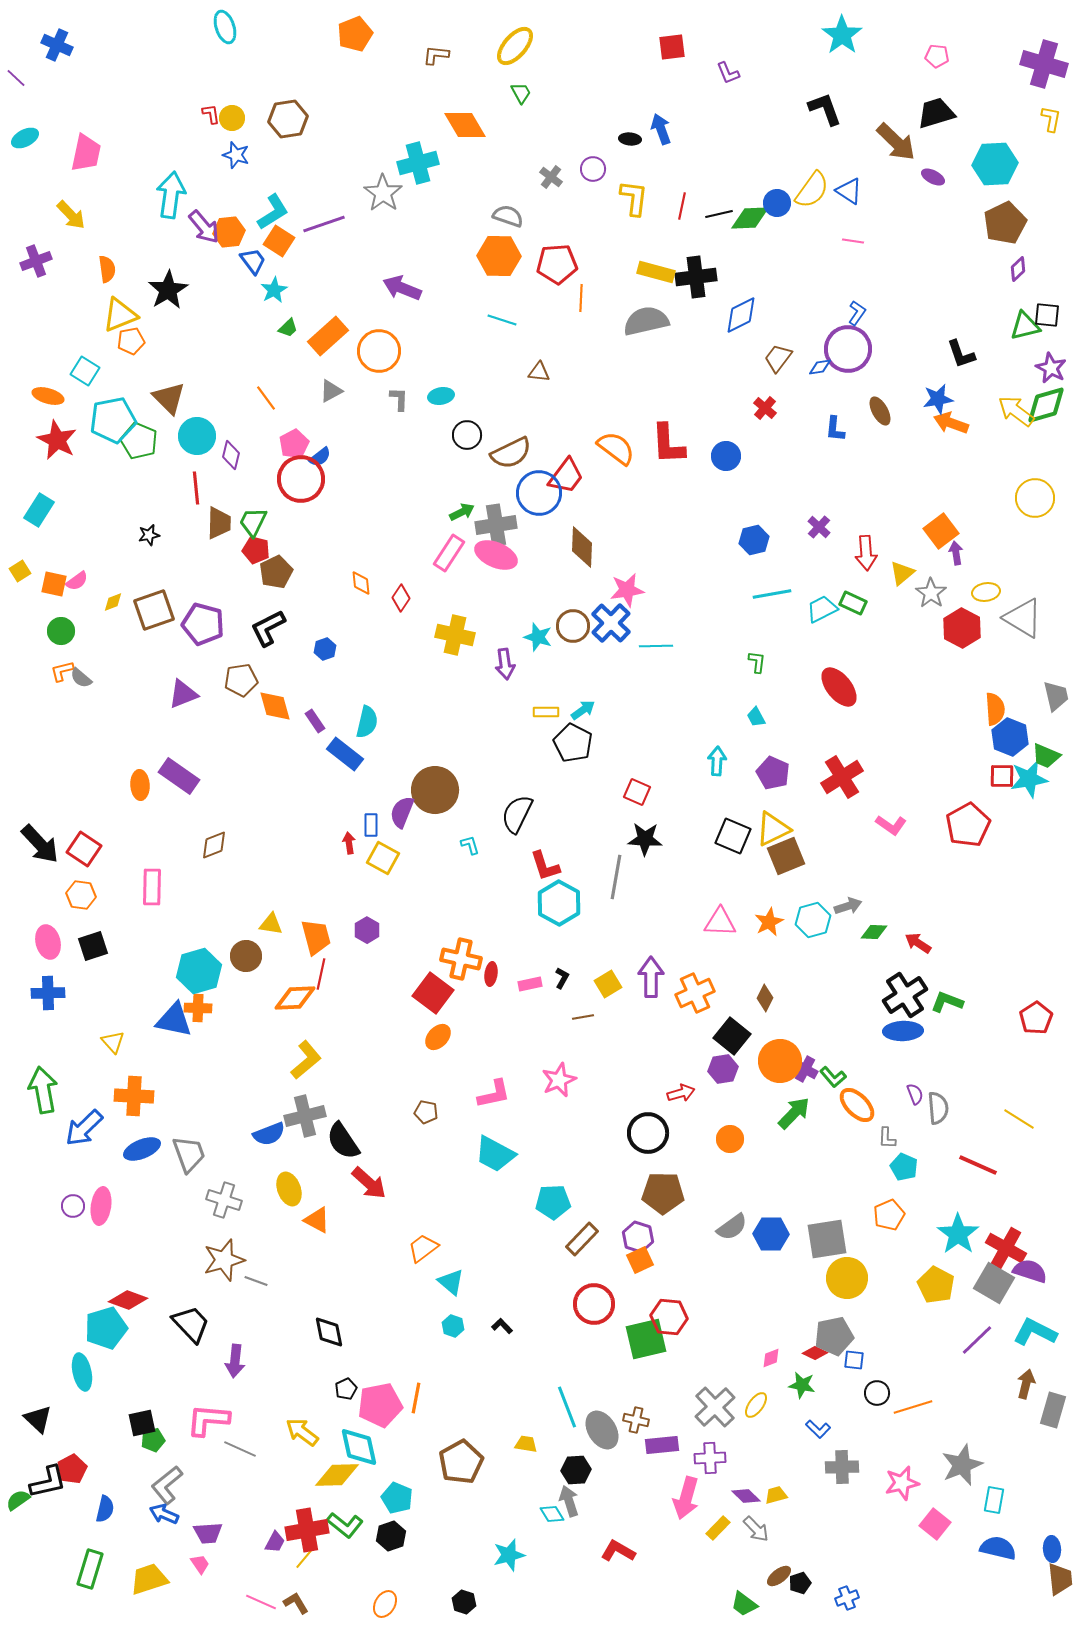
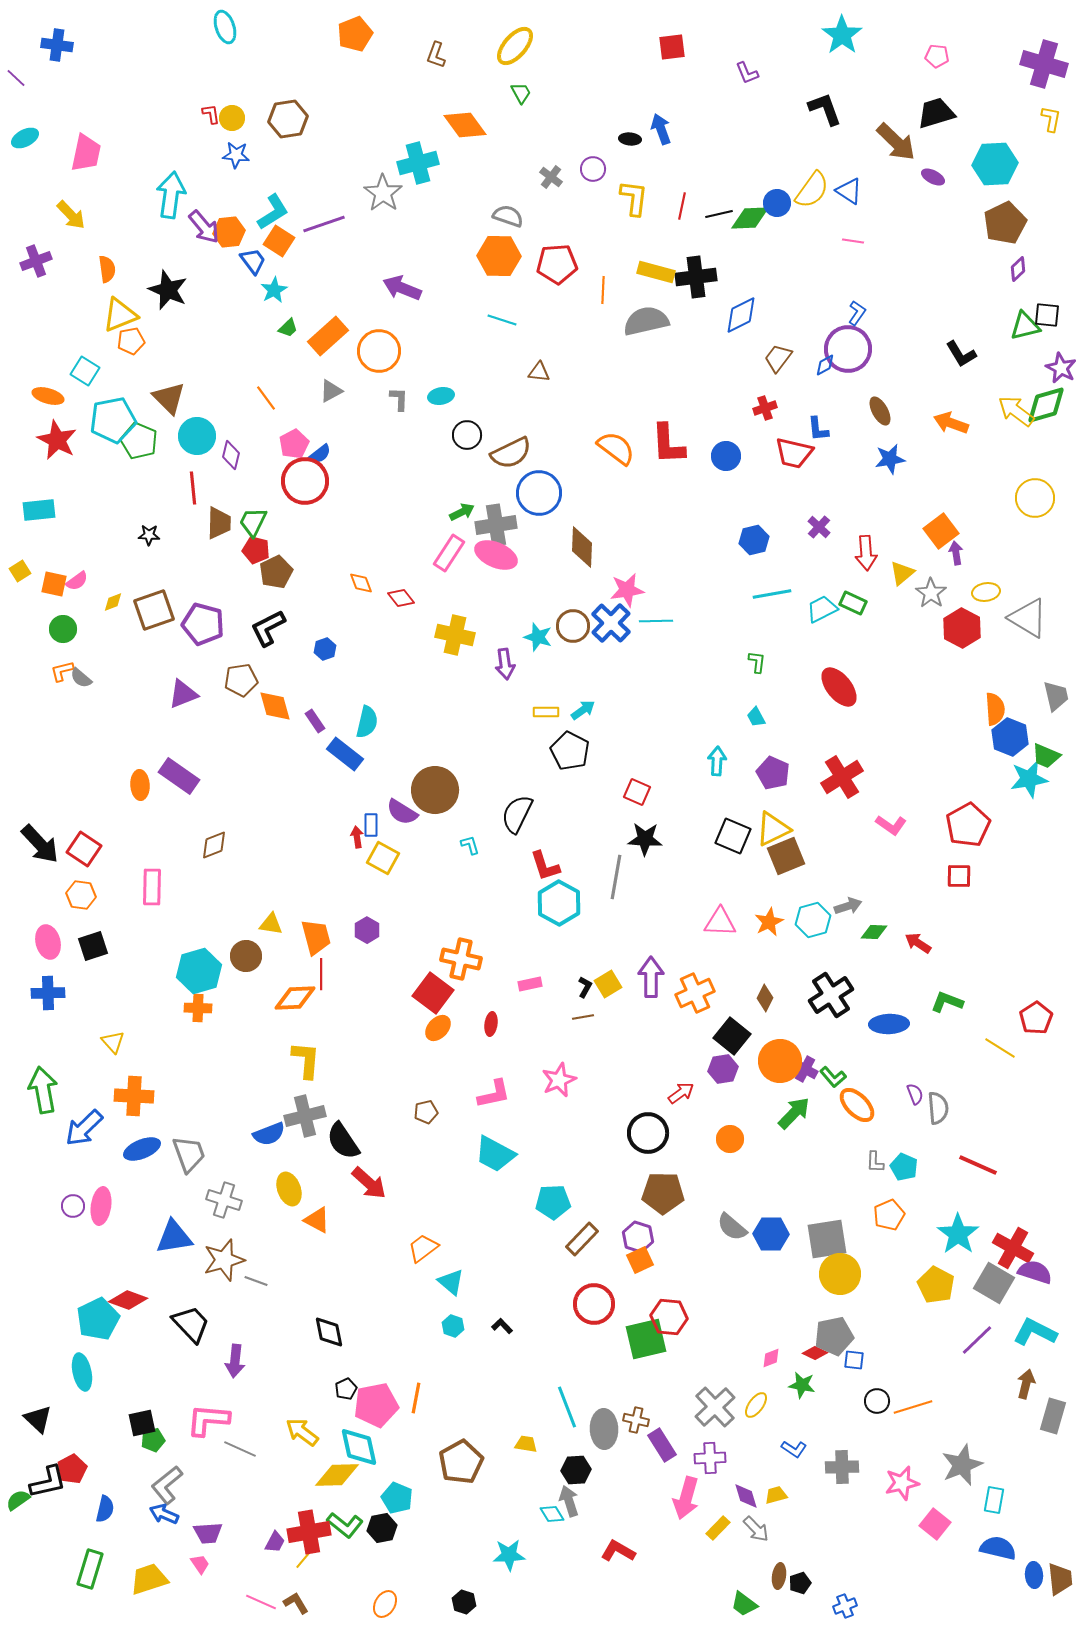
blue cross at (57, 45): rotated 16 degrees counterclockwise
brown L-shape at (436, 55): rotated 76 degrees counterclockwise
purple L-shape at (728, 73): moved 19 px right
orange diamond at (465, 125): rotated 6 degrees counterclockwise
blue star at (236, 155): rotated 12 degrees counterclockwise
black star at (168, 290): rotated 18 degrees counterclockwise
orange line at (581, 298): moved 22 px right, 8 px up
black L-shape at (961, 354): rotated 12 degrees counterclockwise
blue diamond at (820, 367): moved 5 px right, 2 px up; rotated 20 degrees counterclockwise
purple star at (1051, 368): moved 10 px right
blue star at (938, 399): moved 48 px left, 60 px down
red cross at (765, 408): rotated 30 degrees clockwise
blue L-shape at (835, 429): moved 17 px left; rotated 12 degrees counterclockwise
blue semicircle at (320, 457): moved 3 px up
red trapezoid at (566, 476): moved 228 px right, 23 px up; rotated 66 degrees clockwise
red circle at (301, 479): moved 4 px right, 2 px down
red line at (196, 488): moved 3 px left
cyan rectangle at (39, 510): rotated 52 degrees clockwise
black star at (149, 535): rotated 15 degrees clockwise
orange diamond at (361, 583): rotated 15 degrees counterclockwise
red diamond at (401, 598): rotated 72 degrees counterclockwise
gray triangle at (1023, 618): moved 5 px right
green circle at (61, 631): moved 2 px right, 2 px up
cyan line at (656, 646): moved 25 px up
black pentagon at (573, 743): moved 3 px left, 8 px down
red square at (1002, 776): moved 43 px left, 100 px down
purple semicircle at (402, 812): rotated 80 degrees counterclockwise
red arrow at (349, 843): moved 8 px right, 6 px up
red line at (321, 974): rotated 12 degrees counterclockwise
red ellipse at (491, 974): moved 50 px down
black L-shape at (562, 978): moved 23 px right, 9 px down
black cross at (905, 995): moved 74 px left
blue triangle at (174, 1020): moved 217 px down; rotated 21 degrees counterclockwise
blue ellipse at (903, 1031): moved 14 px left, 7 px up
orange ellipse at (438, 1037): moved 9 px up
yellow L-shape at (306, 1060): rotated 45 degrees counterclockwise
red arrow at (681, 1093): rotated 20 degrees counterclockwise
brown pentagon at (426, 1112): rotated 25 degrees counterclockwise
yellow line at (1019, 1119): moved 19 px left, 71 px up
gray L-shape at (887, 1138): moved 12 px left, 24 px down
gray semicircle at (732, 1227): rotated 76 degrees clockwise
red cross at (1006, 1248): moved 7 px right
purple semicircle at (1030, 1271): moved 5 px right, 1 px down
yellow circle at (847, 1278): moved 7 px left, 4 px up
cyan pentagon at (106, 1328): moved 8 px left, 9 px up; rotated 9 degrees counterclockwise
black circle at (877, 1393): moved 8 px down
pink pentagon at (380, 1405): moved 4 px left
gray rectangle at (1053, 1410): moved 6 px down
blue L-shape at (818, 1429): moved 24 px left, 20 px down; rotated 10 degrees counterclockwise
gray ellipse at (602, 1430): moved 2 px right, 1 px up; rotated 30 degrees clockwise
purple rectangle at (662, 1445): rotated 64 degrees clockwise
purple diamond at (746, 1496): rotated 28 degrees clockwise
red cross at (307, 1530): moved 2 px right, 2 px down
black hexagon at (391, 1536): moved 9 px left, 8 px up; rotated 8 degrees clockwise
blue ellipse at (1052, 1549): moved 18 px left, 26 px down
cyan star at (509, 1555): rotated 12 degrees clockwise
brown ellipse at (779, 1576): rotated 45 degrees counterclockwise
blue cross at (847, 1598): moved 2 px left, 8 px down
